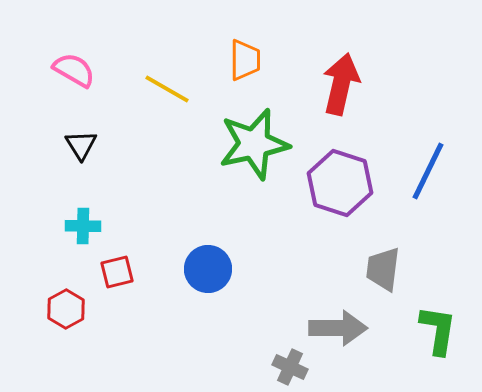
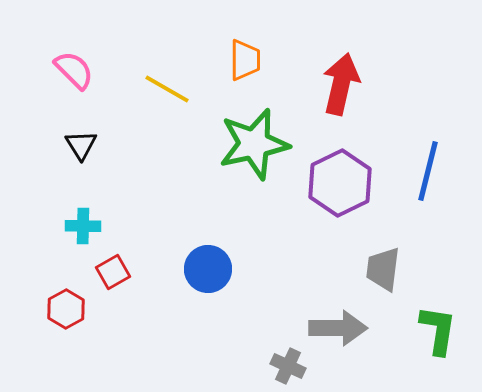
pink semicircle: rotated 15 degrees clockwise
blue line: rotated 12 degrees counterclockwise
purple hexagon: rotated 16 degrees clockwise
red square: moved 4 px left; rotated 16 degrees counterclockwise
gray cross: moved 2 px left, 1 px up
